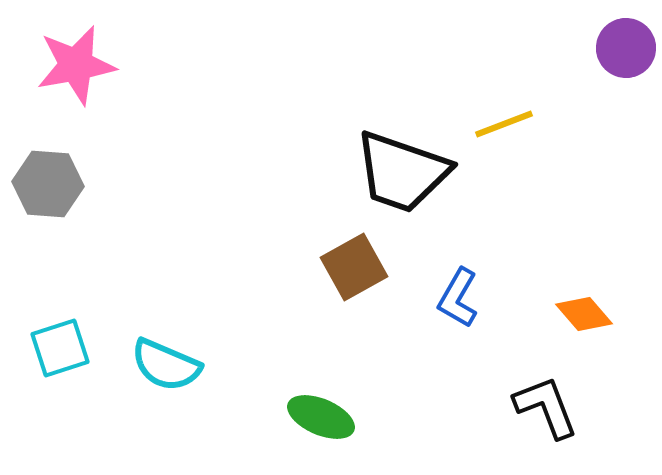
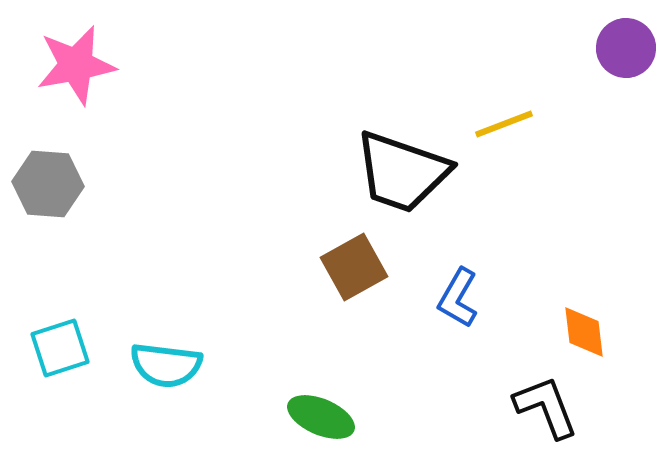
orange diamond: moved 18 px down; rotated 34 degrees clockwise
cyan semicircle: rotated 16 degrees counterclockwise
